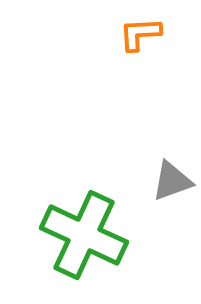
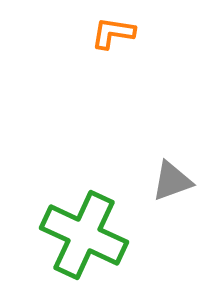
orange L-shape: moved 27 px left, 1 px up; rotated 12 degrees clockwise
